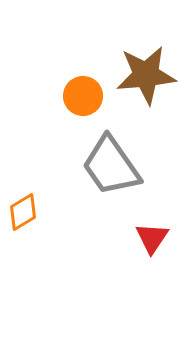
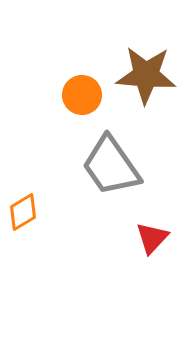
brown star: rotated 10 degrees clockwise
orange circle: moved 1 px left, 1 px up
red triangle: rotated 9 degrees clockwise
